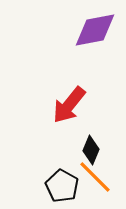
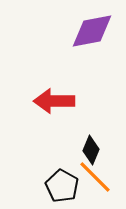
purple diamond: moved 3 px left, 1 px down
red arrow: moved 15 px left, 4 px up; rotated 51 degrees clockwise
